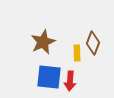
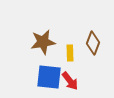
brown star: rotated 15 degrees clockwise
yellow rectangle: moved 7 px left
red arrow: rotated 42 degrees counterclockwise
